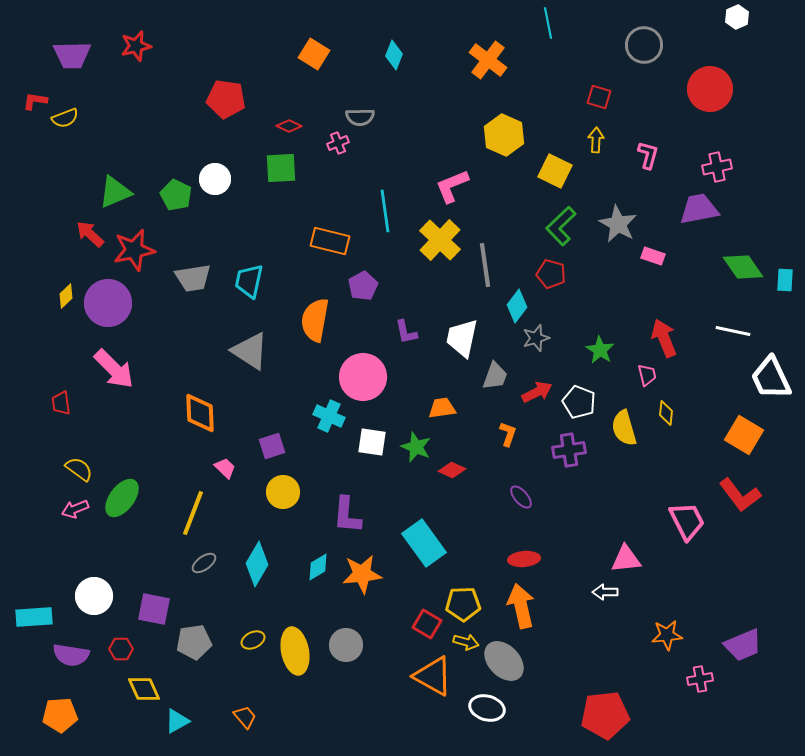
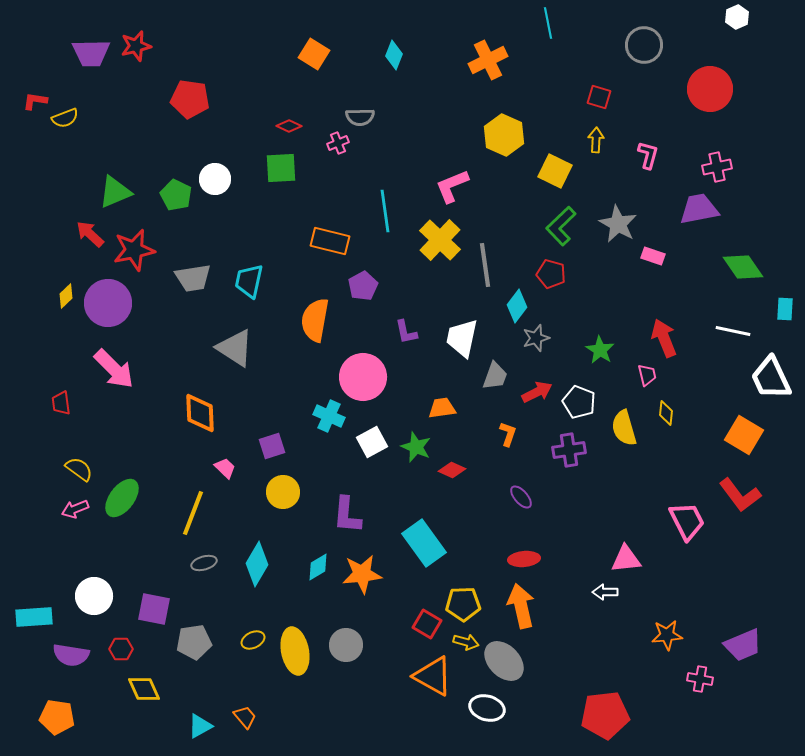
purple trapezoid at (72, 55): moved 19 px right, 2 px up
orange cross at (488, 60): rotated 27 degrees clockwise
red pentagon at (226, 99): moved 36 px left
cyan rectangle at (785, 280): moved 29 px down
gray triangle at (250, 351): moved 15 px left, 3 px up
white square at (372, 442): rotated 36 degrees counterclockwise
gray ellipse at (204, 563): rotated 20 degrees clockwise
pink cross at (700, 679): rotated 20 degrees clockwise
orange pentagon at (60, 715): moved 3 px left, 2 px down; rotated 12 degrees clockwise
cyan triangle at (177, 721): moved 23 px right, 5 px down
